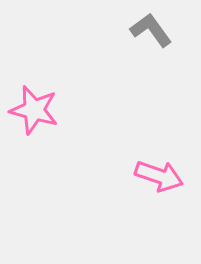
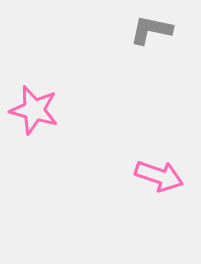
gray L-shape: rotated 42 degrees counterclockwise
